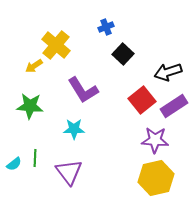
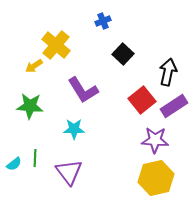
blue cross: moved 3 px left, 6 px up
black arrow: rotated 120 degrees clockwise
